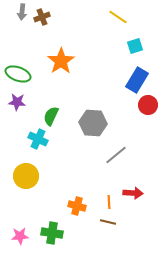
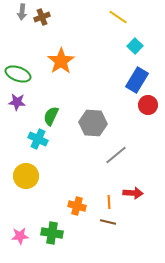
cyan square: rotated 28 degrees counterclockwise
